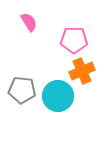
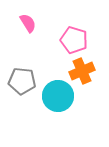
pink semicircle: moved 1 px left, 1 px down
pink pentagon: rotated 16 degrees clockwise
gray pentagon: moved 9 px up
